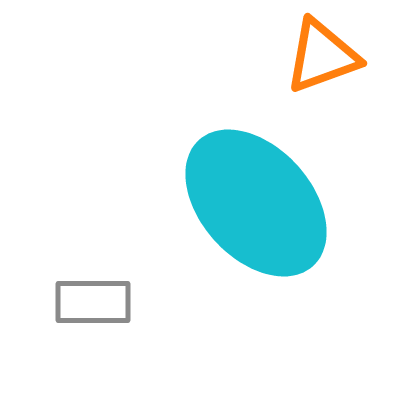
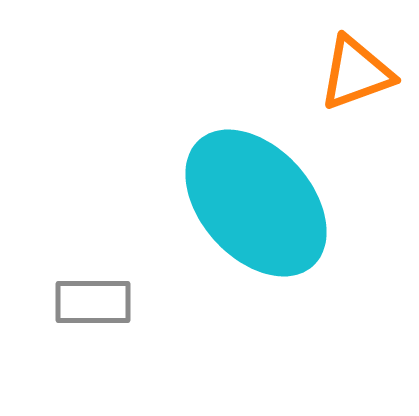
orange triangle: moved 34 px right, 17 px down
